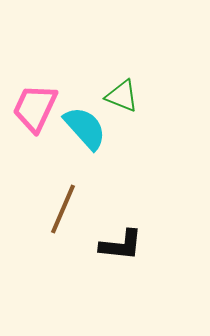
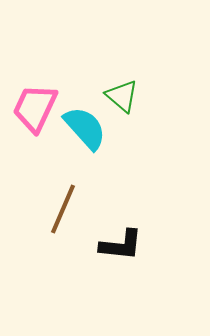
green triangle: rotated 18 degrees clockwise
